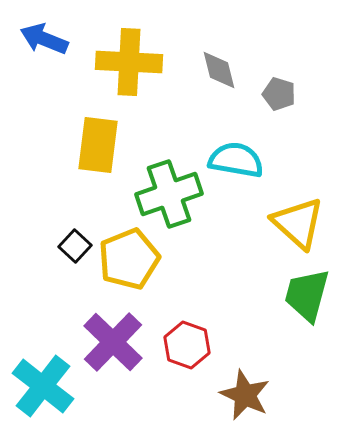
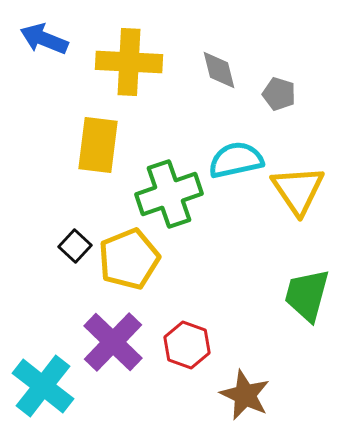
cyan semicircle: rotated 22 degrees counterclockwise
yellow triangle: moved 33 px up; rotated 14 degrees clockwise
